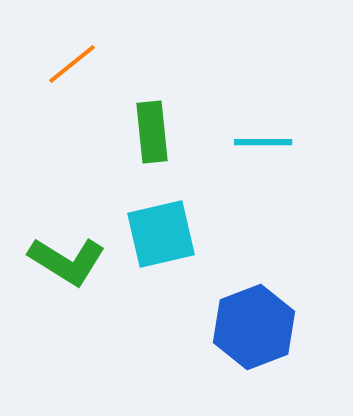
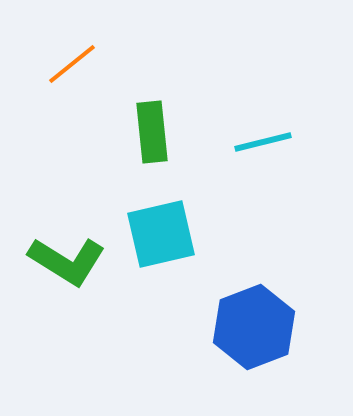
cyan line: rotated 14 degrees counterclockwise
